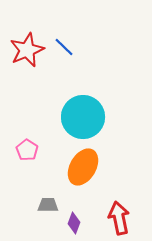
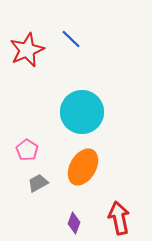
blue line: moved 7 px right, 8 px up
cyan circle: moved 1 px left, 5 px up
gray trapezoid: moved 10 px left, 22 px up; rotated 30 degrees counterclockwise
